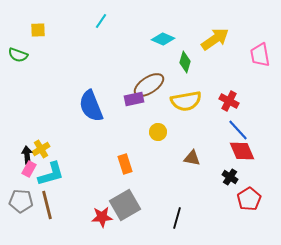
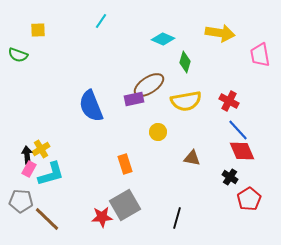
yellow arrow: moved 5 px right, 6 px up; rotated 44 degrees clockwise
brown line: moved 14 px down; rotated 32 degrees counterclockwise
